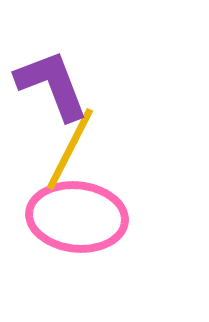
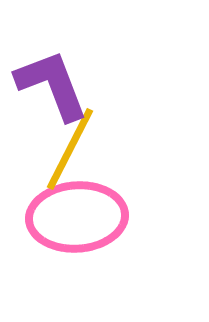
pink ellipse: rotated 10 degrees counterclockwise
